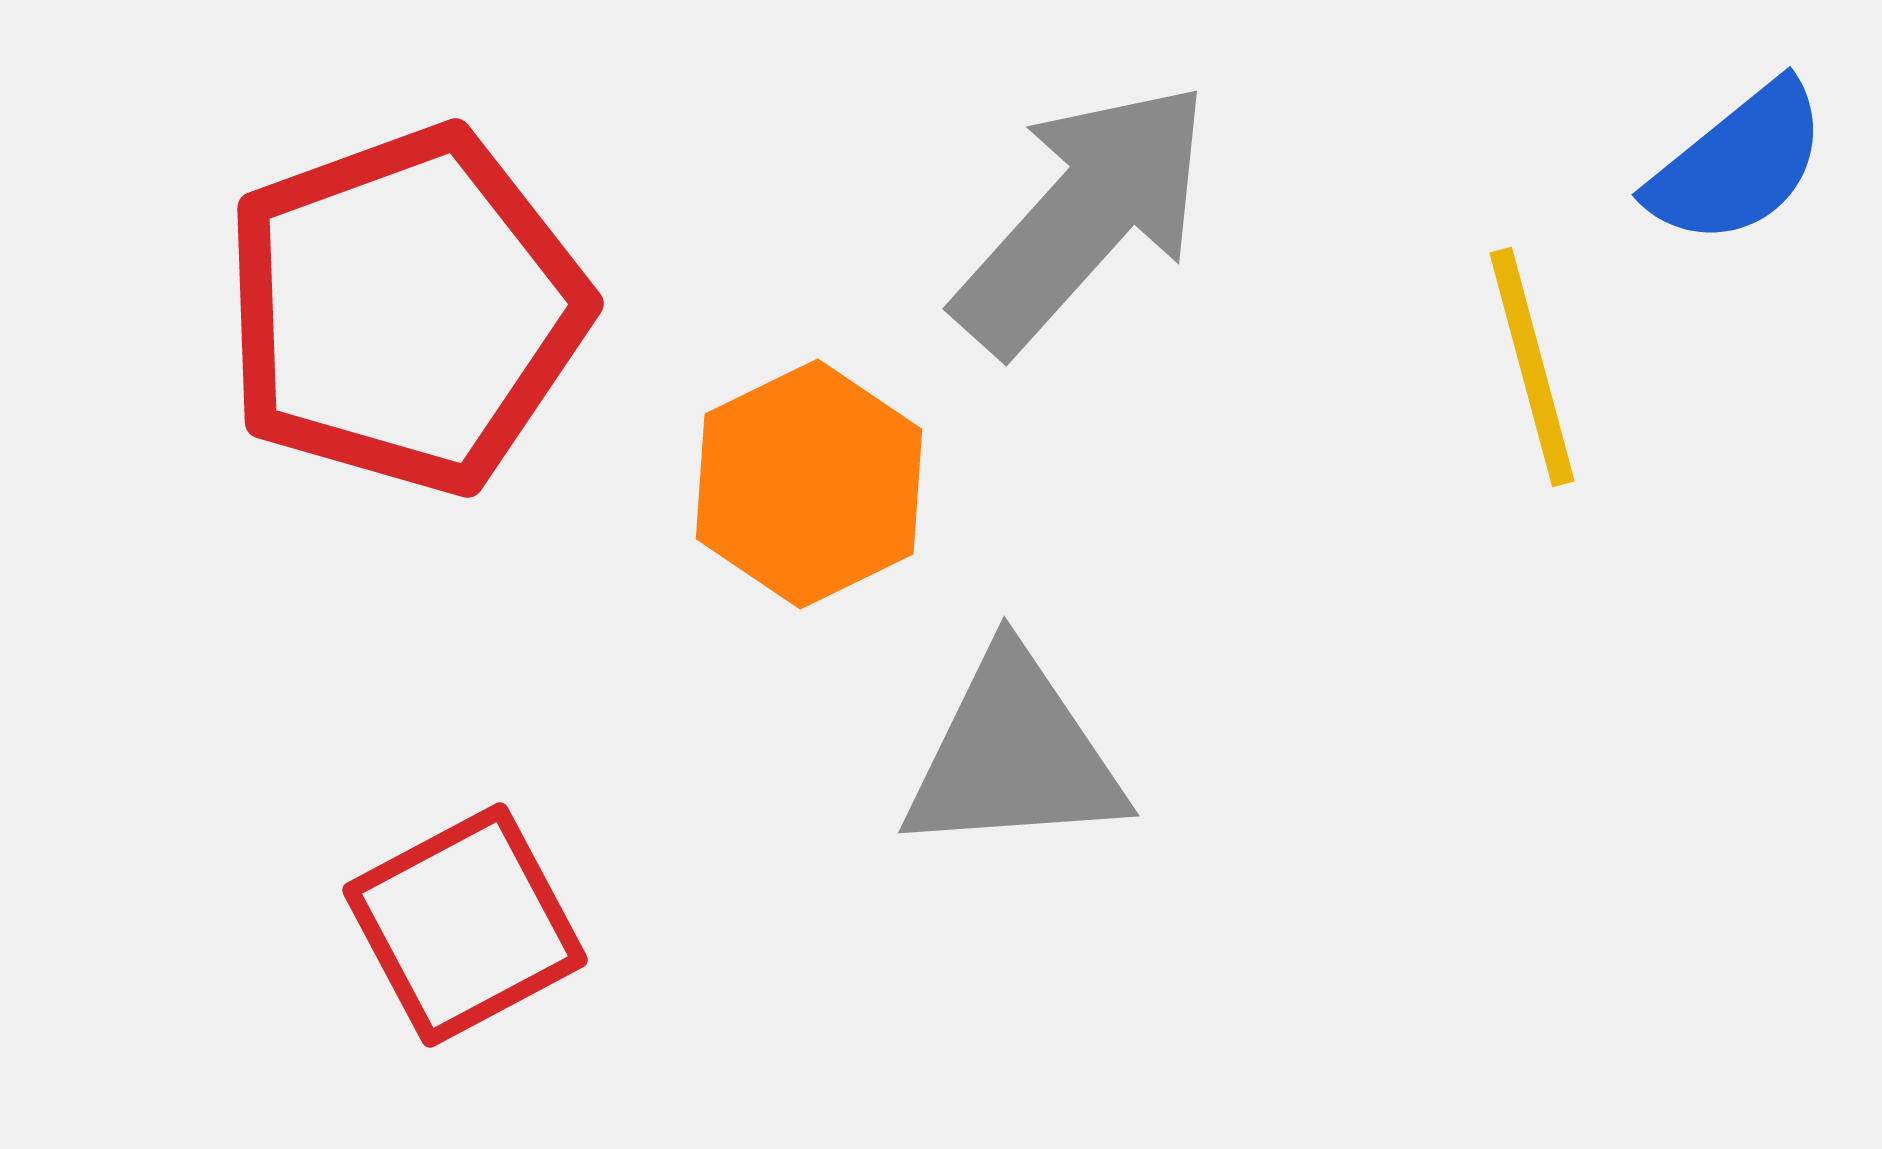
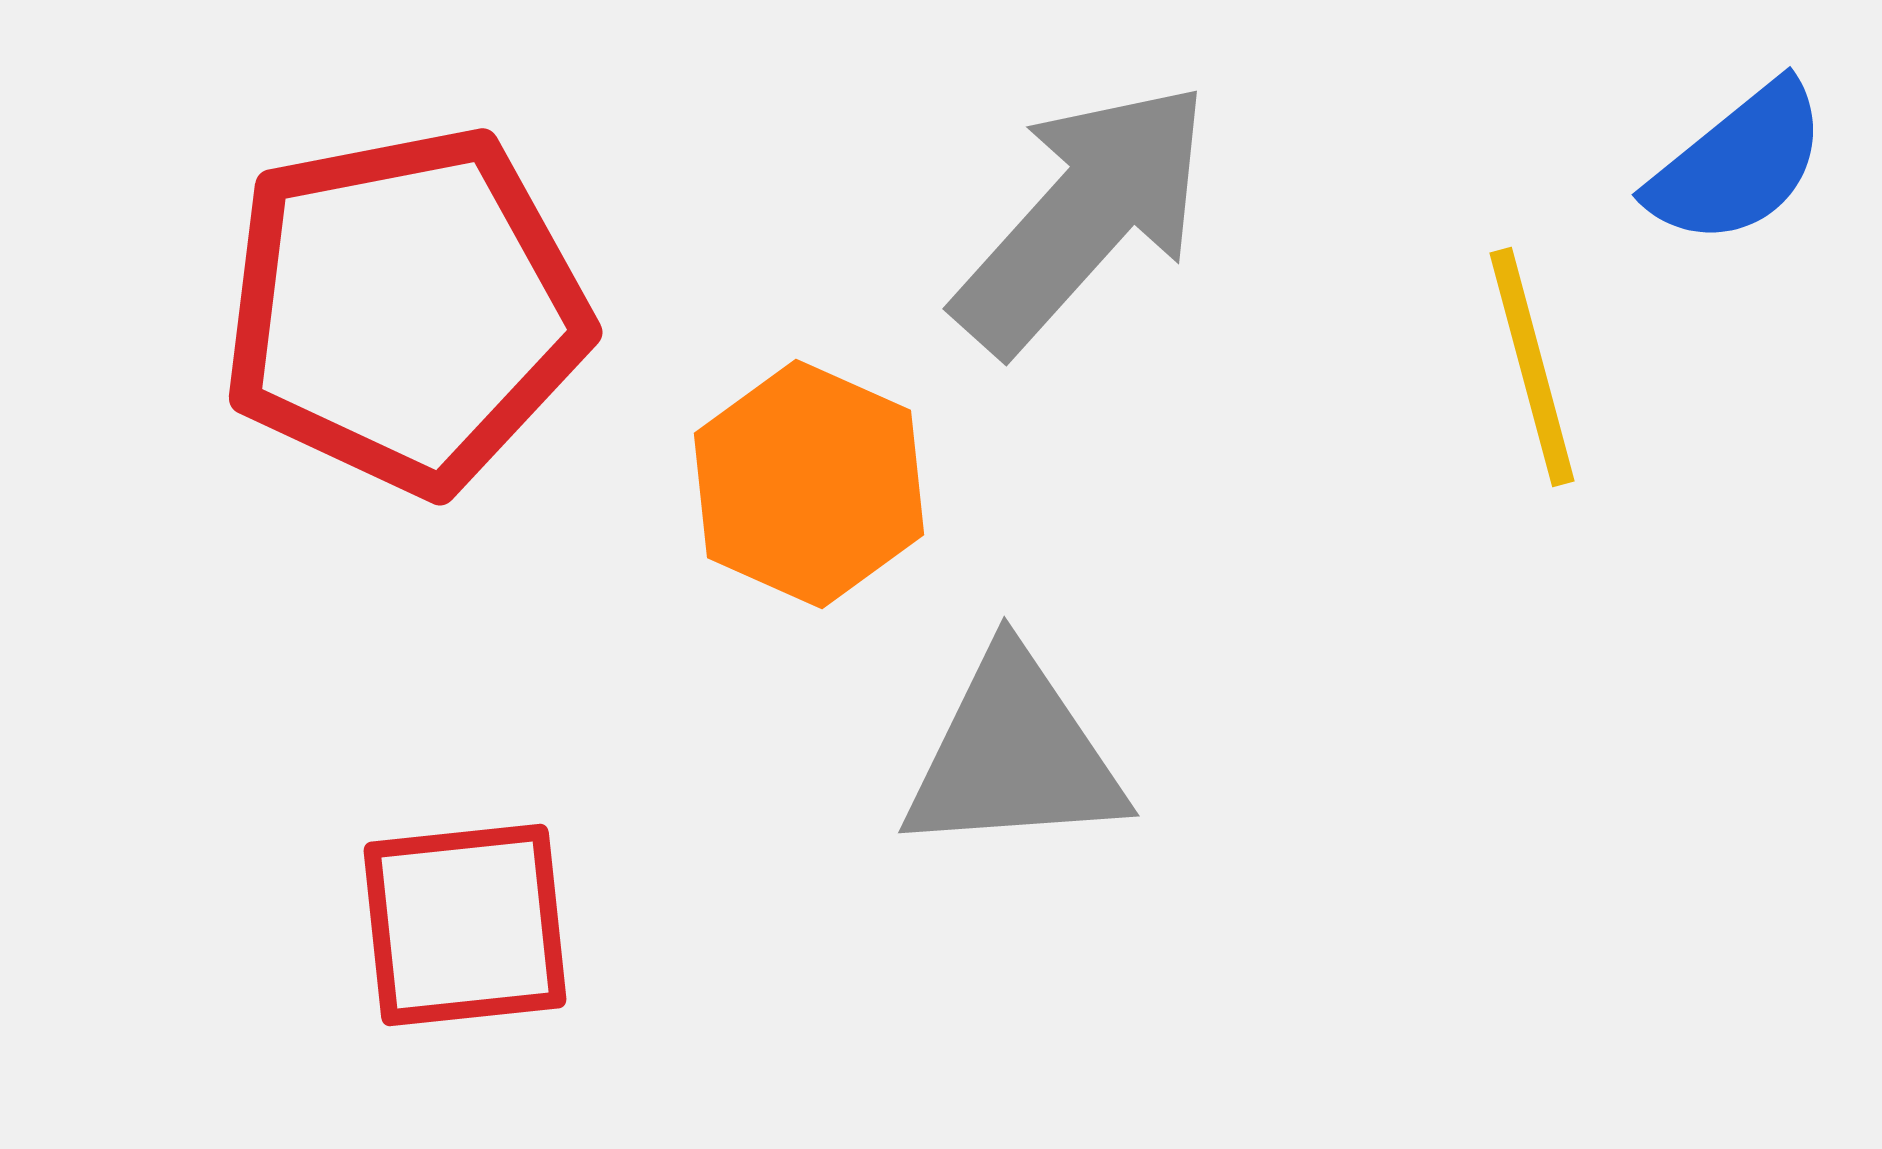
red pentagon: rotated 9 degrees clockwise
orange hexagon: rotated 10 degrees counterclockwise
red square: rotated 22 degrees clockwise
